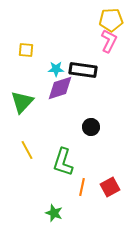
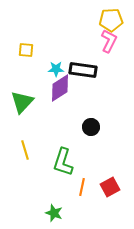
purple diamond: rotated 16 degrees counterclockwise
yellow line: moved 2 px left; rotated 12 degrees clockwise
